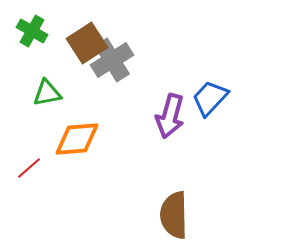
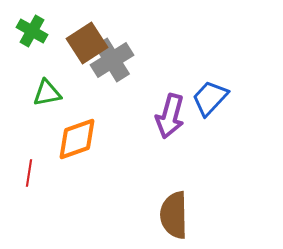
orange diamond: rotated 15 degrees counterclockwise
red line: moved 5 px down; rotated 40 degrees counterclockwise
